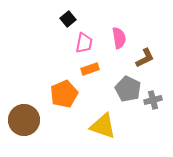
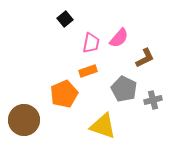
black square: moved 3 px left
pink semicircle: rotated 50 degrees clockwise
pink trapezoid: moved 7 px right
orange rectangle: moved 2 px left, 2 px down
gray pentagon: moved 4 px left
